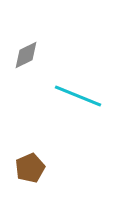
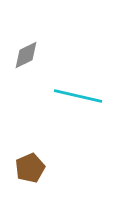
cyan line: rotated 9 degrees counterclockwise
